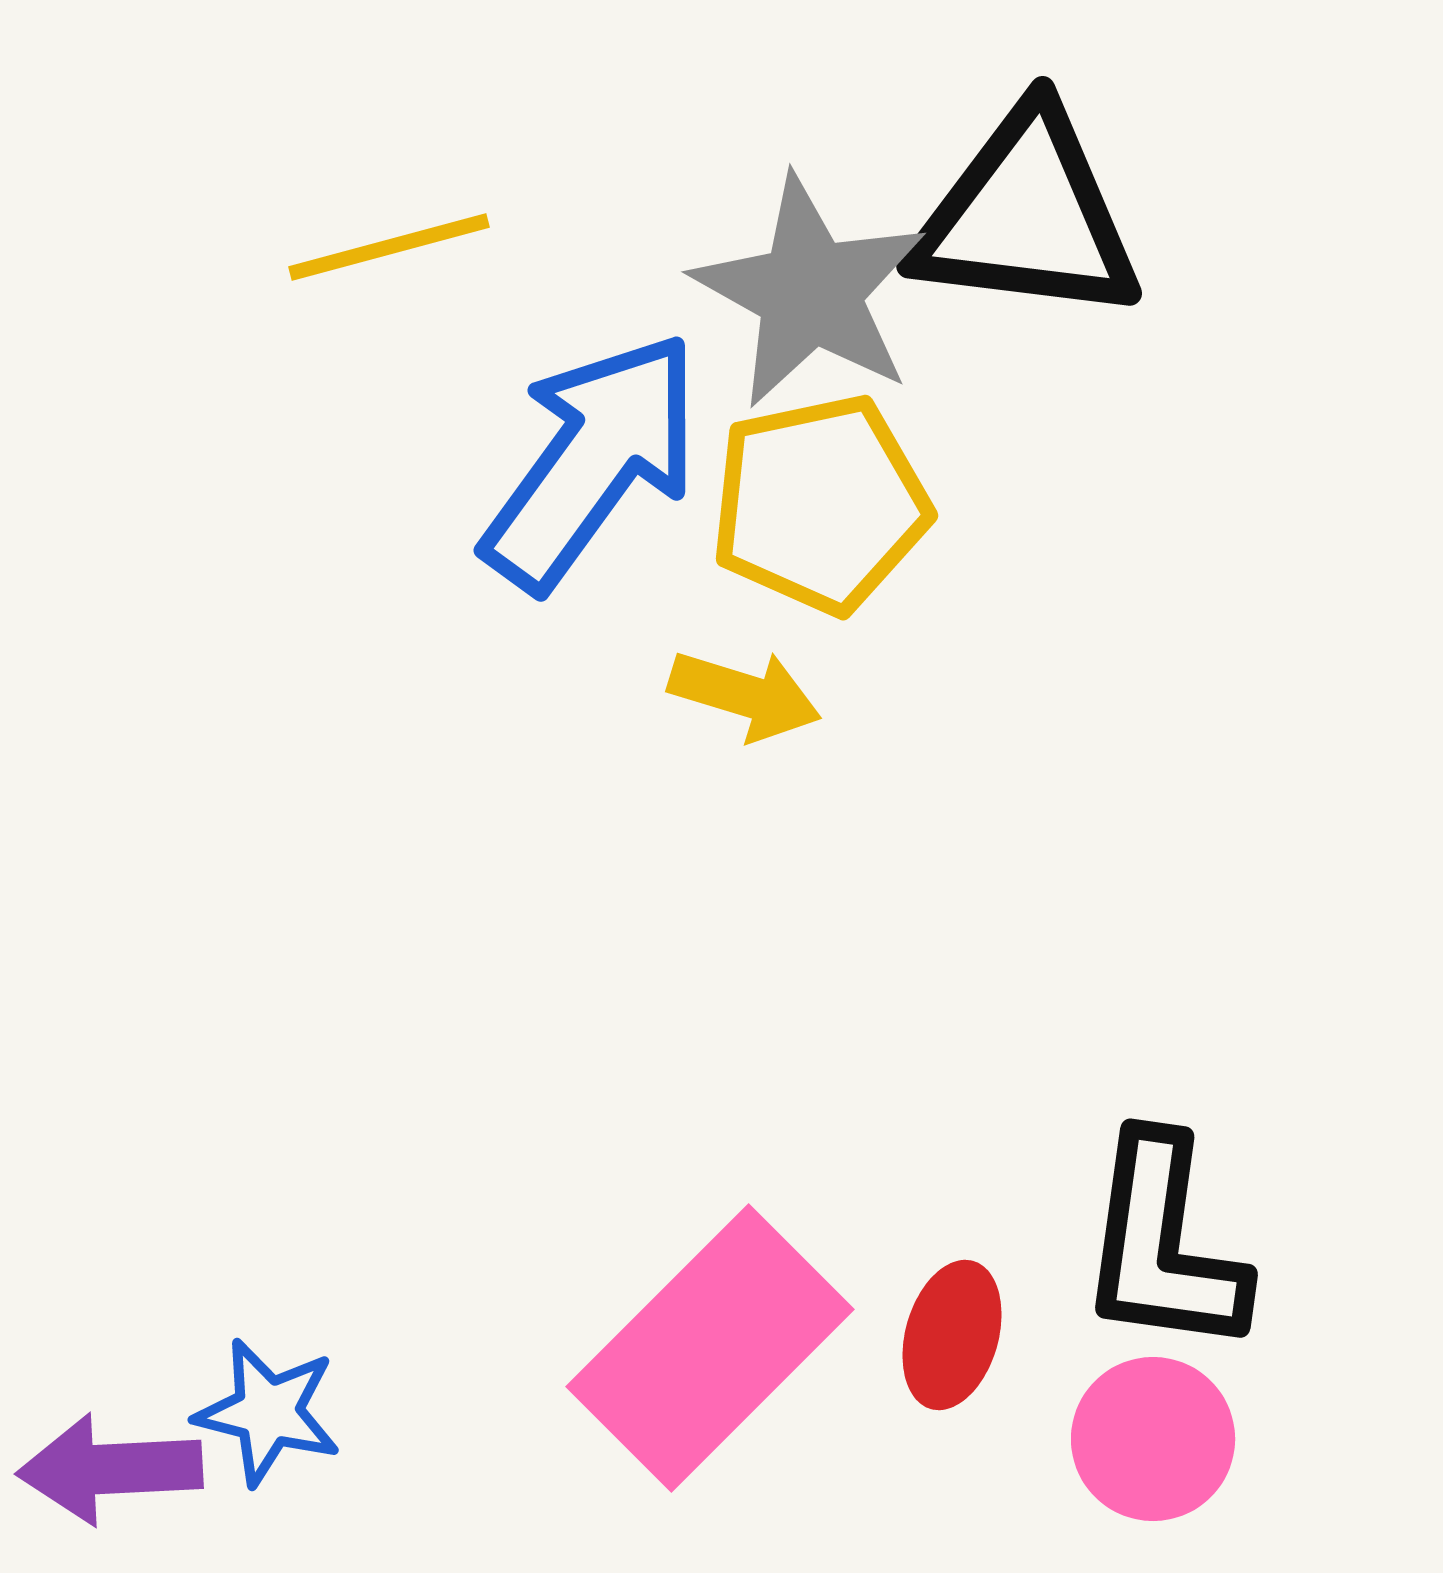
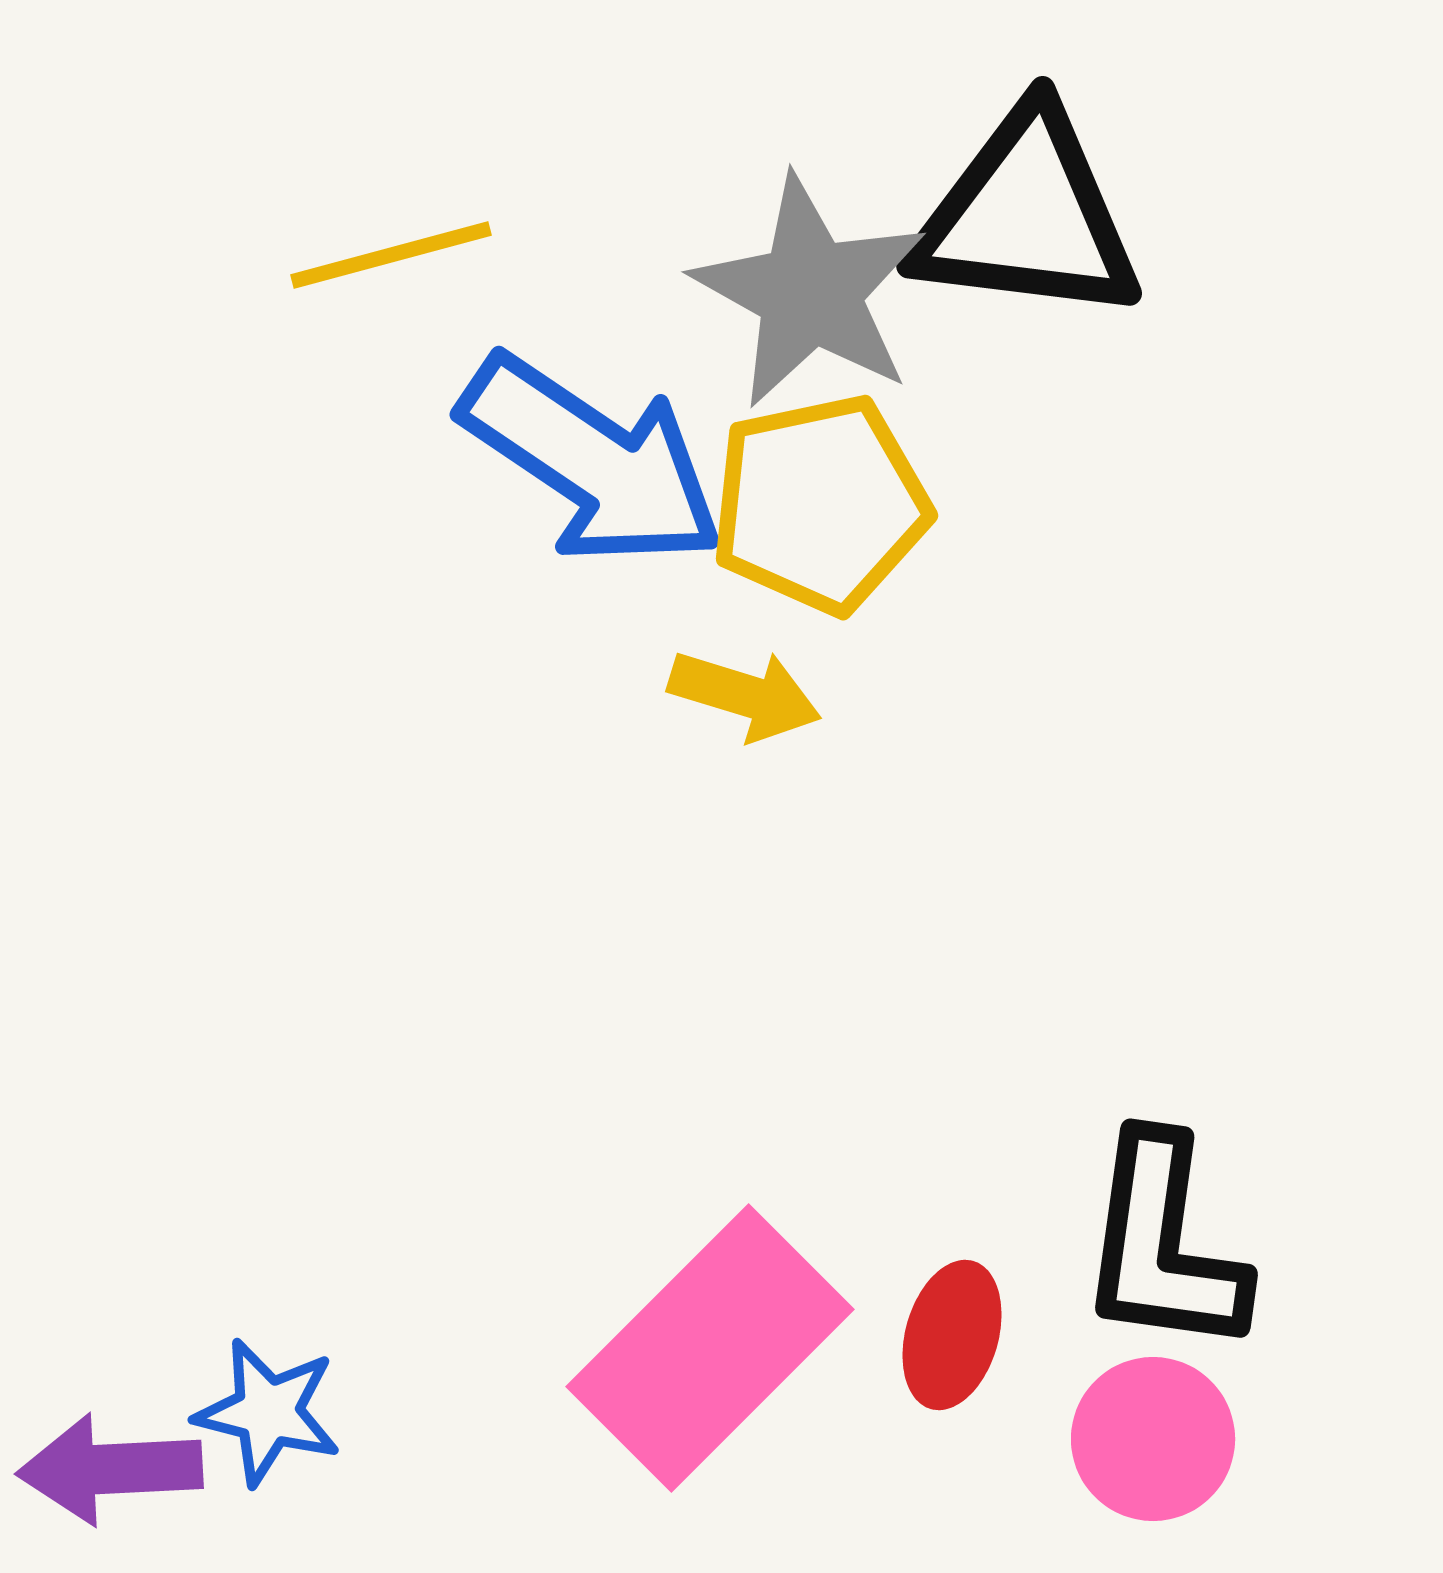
yellow line: moved 2 px right, 8 px down
blue arrow: rotated 88 degrees clockwise
